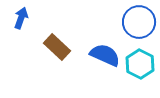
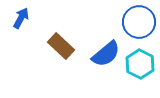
blue arrow: rotated 10 degrees clockwise
brown rectangle: moved 4 px right, 1 px up
blue semicircle: moved 1 px right, 1 px up; rotated 116 degrees clockwise
